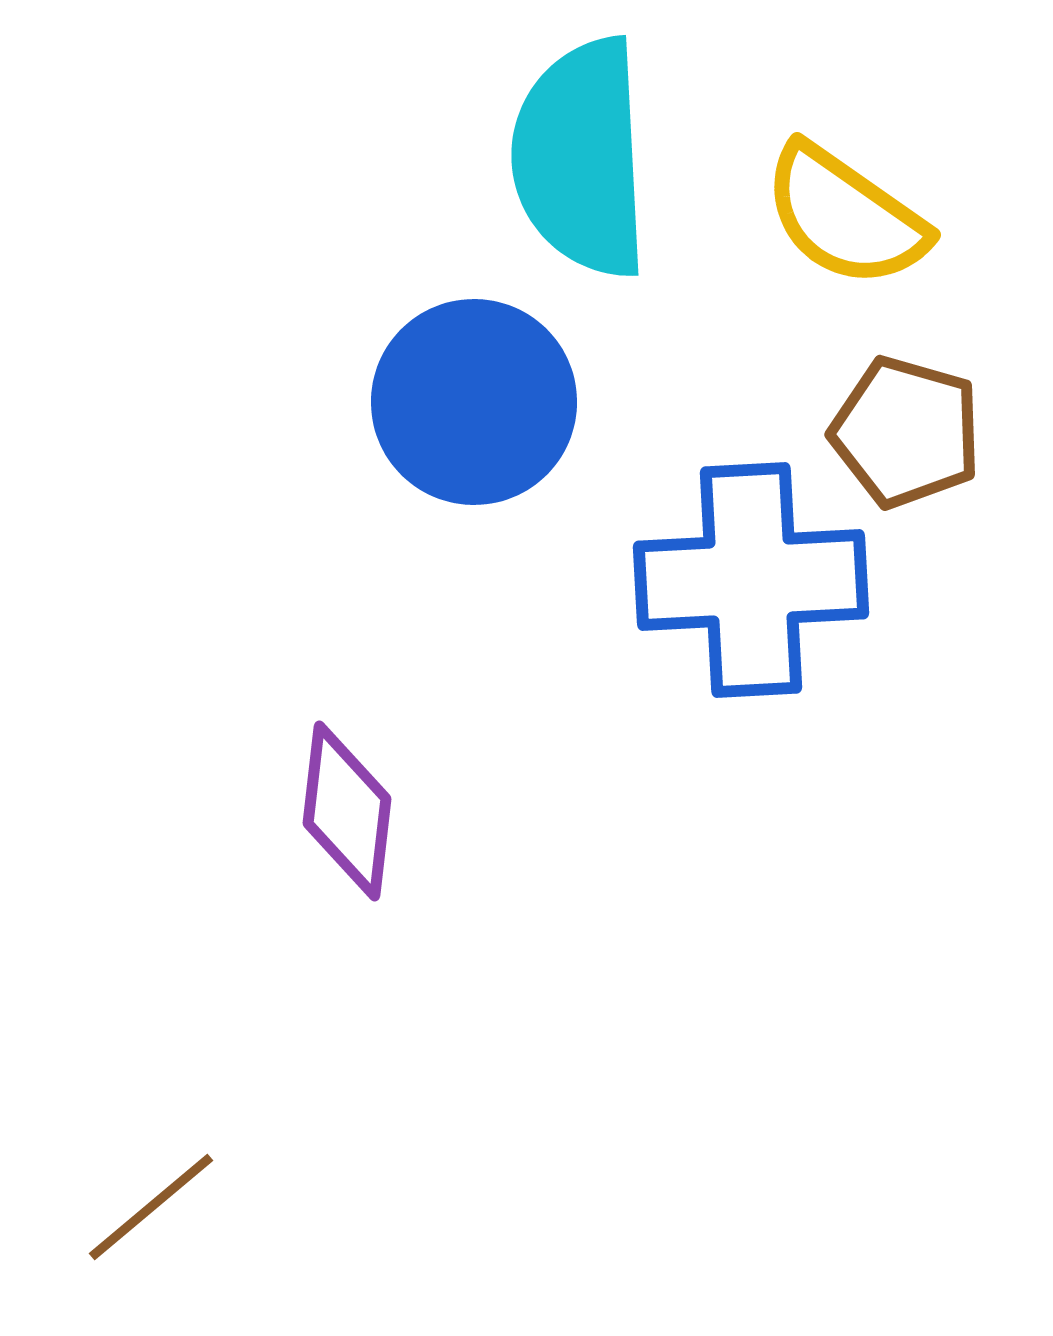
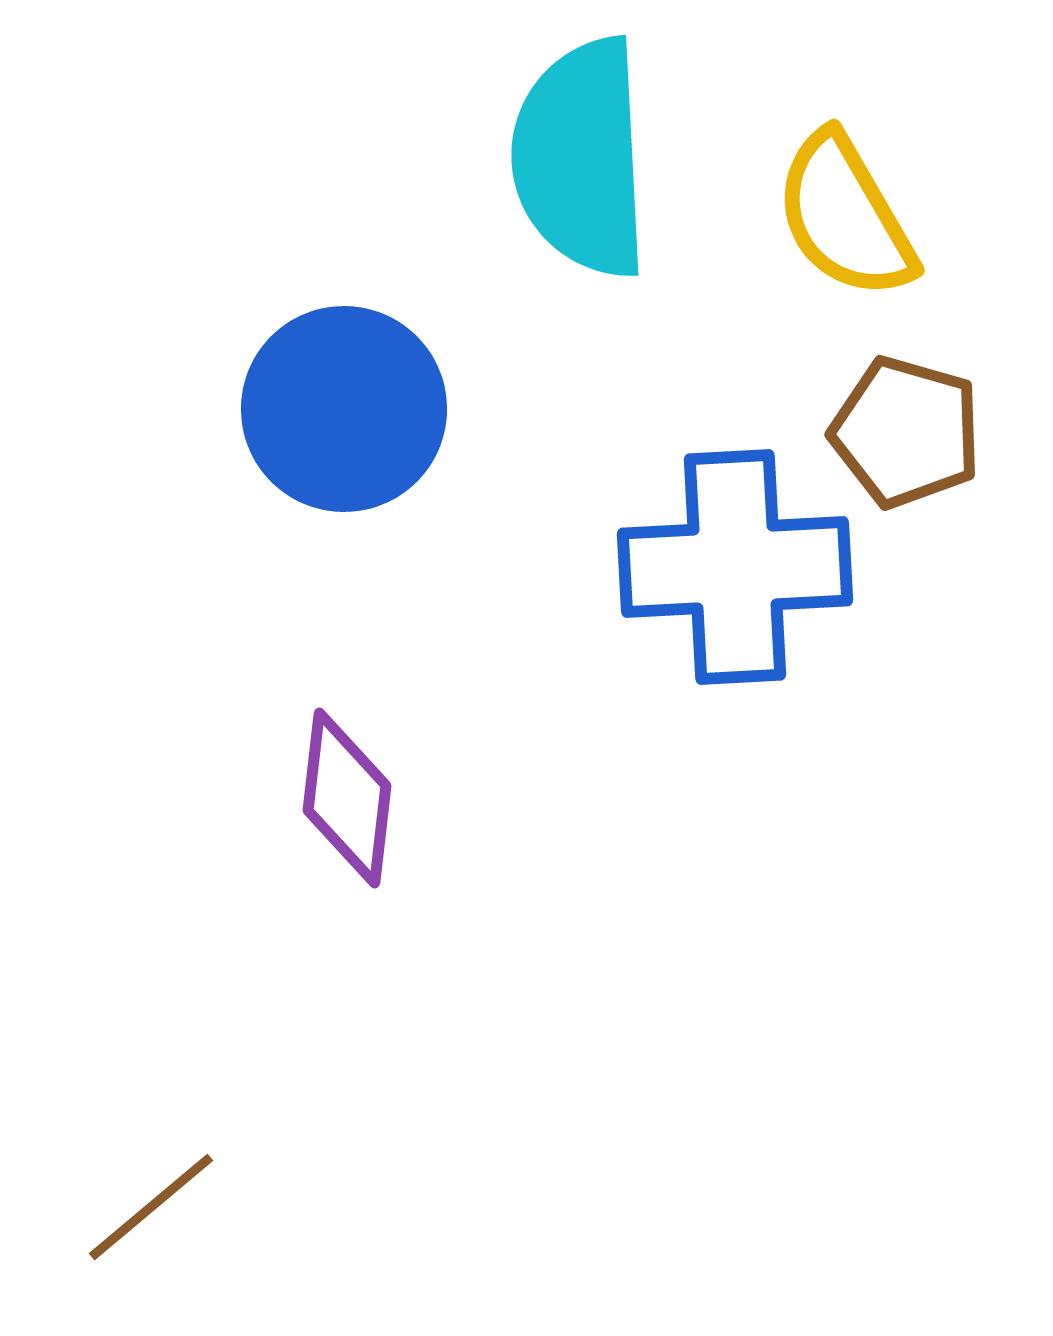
yellow semicircle: rotated 25 degrees clockwise
blue circle: moved 130 px left, 7 px down
blue cross: moved 16 px left, 13 px up
purple diamond: moved 13 px up
